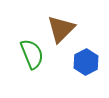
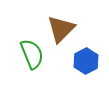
blue hexagon: moved 1 px up
